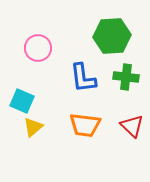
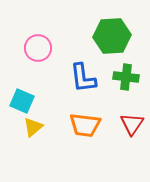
red triangle: moved 2 px up; rotated 20 degrees clockwise
